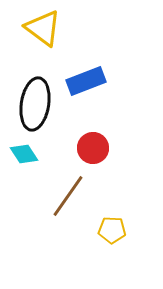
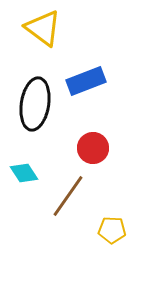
cyan diamond: moved 19 px down
